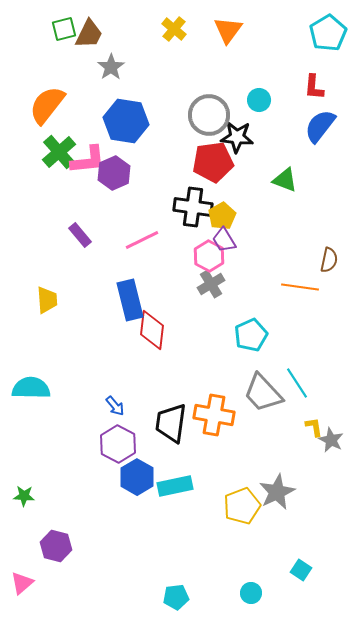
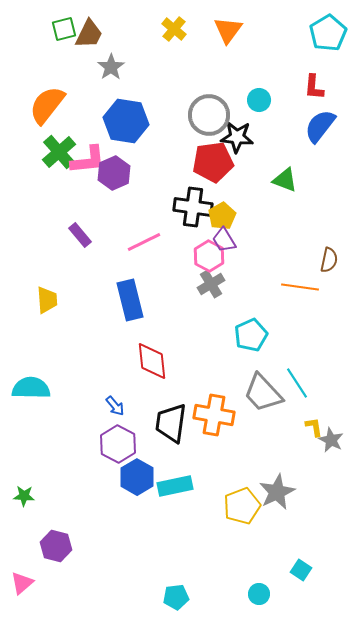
pink line at (142, 240): moved 2 px right, 2 px down
red diamond at (152, 330): moved 31 px down; rotated 12 degrees counterclockwise
cyan circle at (251, 593): moved 8 px right, 1 px down
